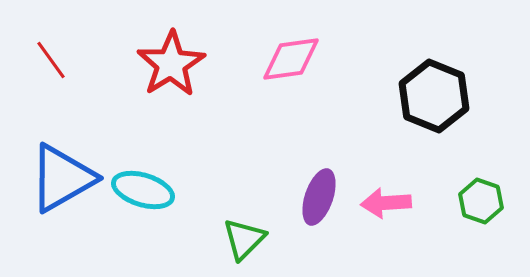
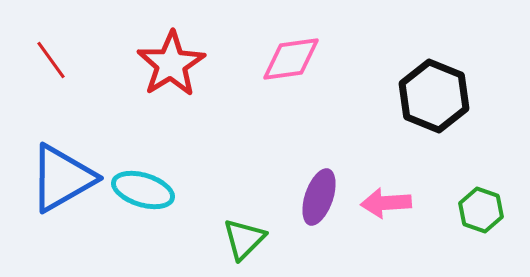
green hexagon: moved 9 px down
